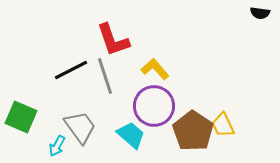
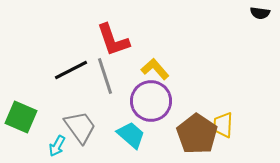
purple circle: moved 3 px left, 5 px up
yellow trapezoid: rotated 28 degrees clockwise
brown pentagon: moved 4 px right, 3 px down
